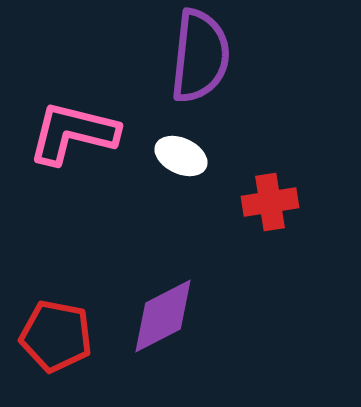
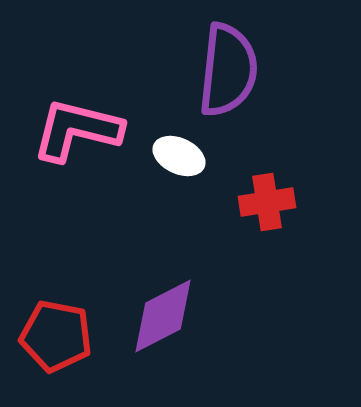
purple semicircle: moved 28 px right, 14 px down
pink L-shape: moved 4 px right, 3 px up
white ellipse: moved 2 px left
red cross: moved 3 px left
